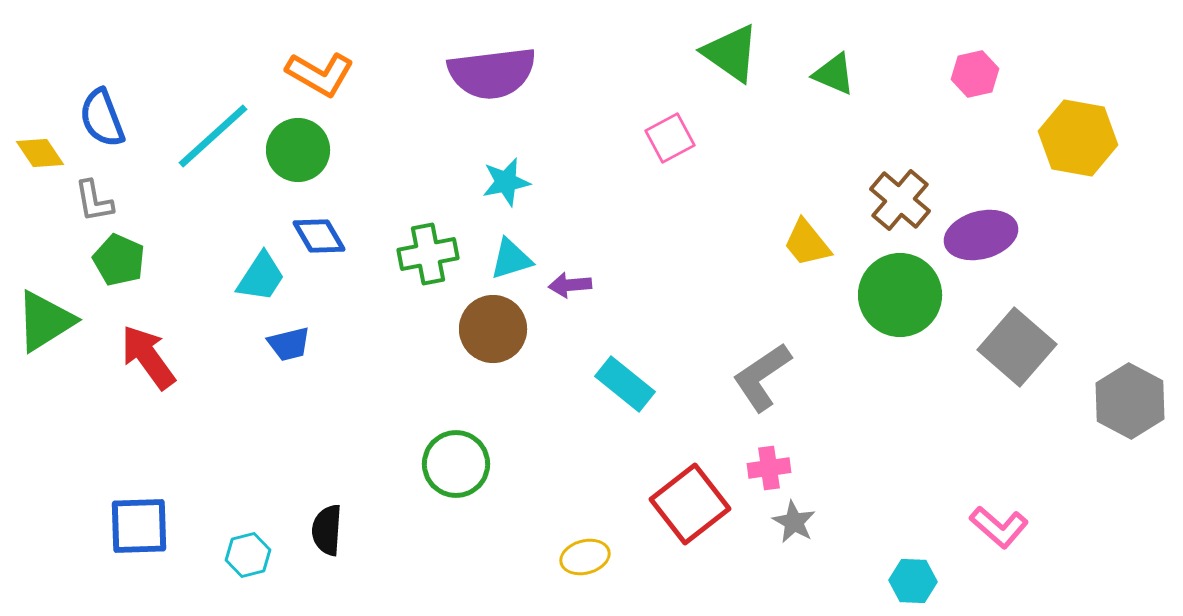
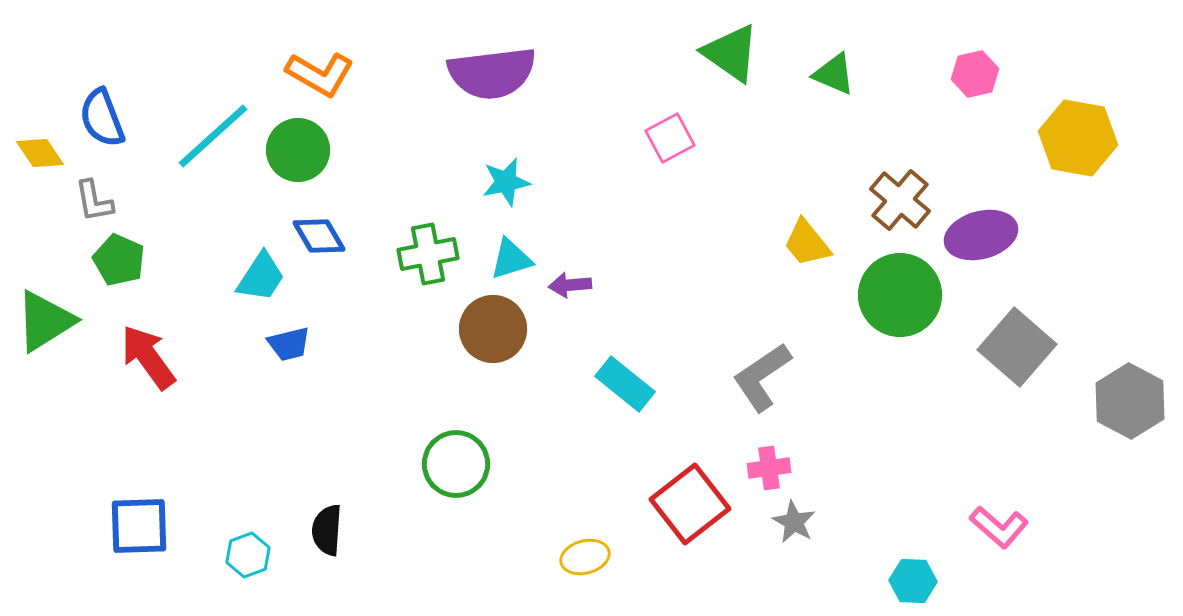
cyan hexagon at (248, 555): rotated 6 degrees counterclockwise
